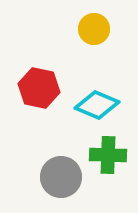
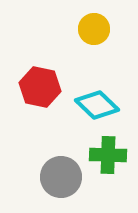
red hexagon: moved 1 px right, 1 px up
cyan diamond: rotated 21 degrees clockwise
